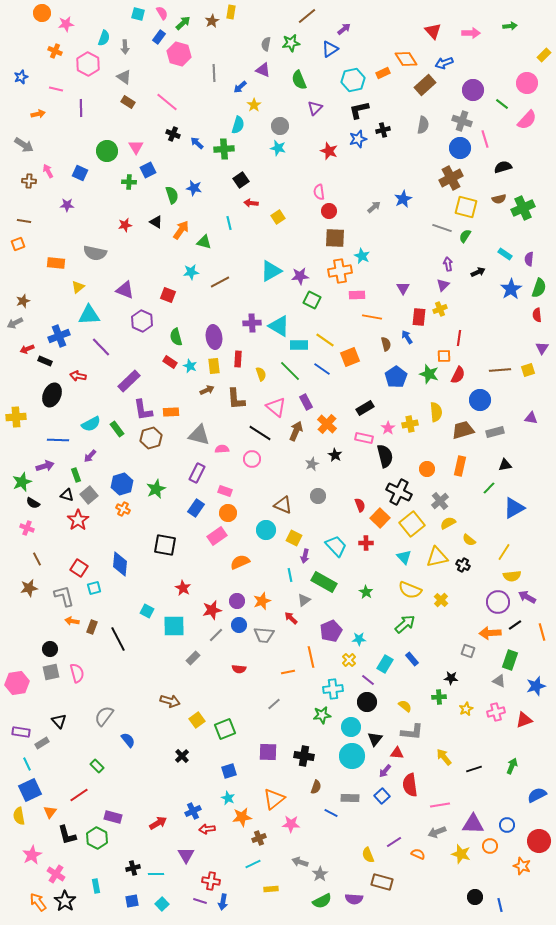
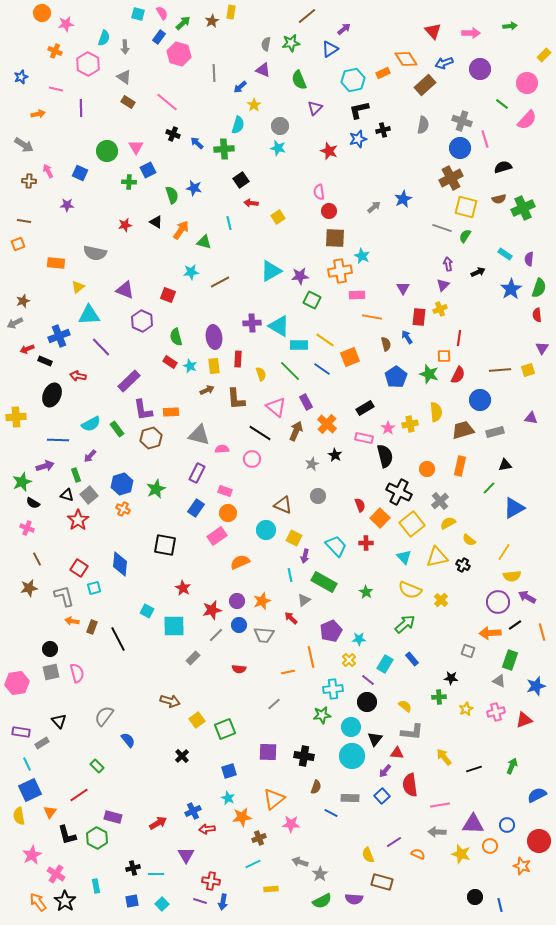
purple circle at (473, 90): moved 7 px right, 21 px up
gray arrow at (437, 832): rotated 24 degrees clockwise
